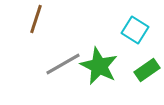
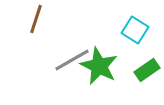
gray line: moved 9 px right, 4 px up
